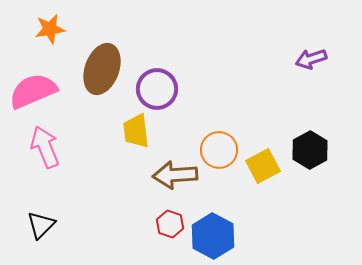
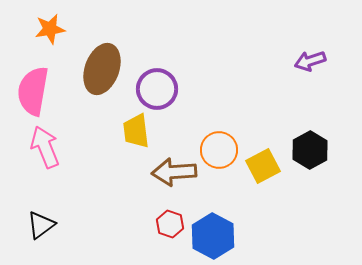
purple arrow: moved 1 px left, 2 px down
pink semicircle: rotated 57 degrees counterclockwise
brown arrow: moved 1 px left, 3 px up
black triangle: rotated 8 degrees clockwise
